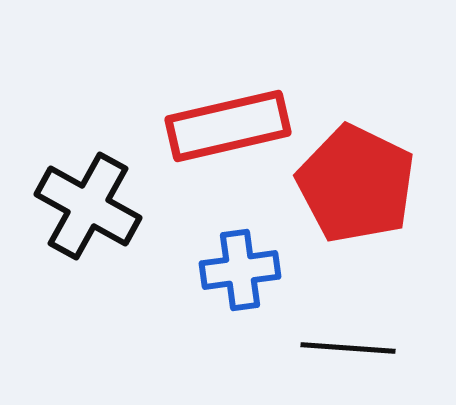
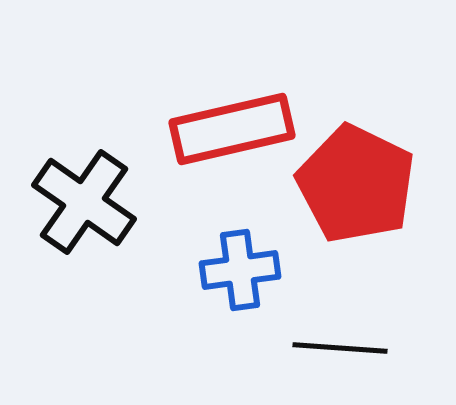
red rectangle: moved 4 px right, 3 px down
black cross: moved 4 px left, 4 px up; rotated 6 degrees clockwise
black line: moved 8 px left
